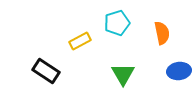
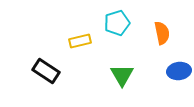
yellow rectangle: rotated 15 degrees clockwise
green triangle: moved 1 px left, 1 px down
